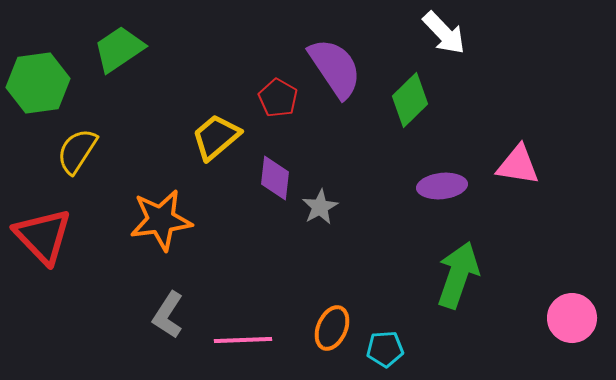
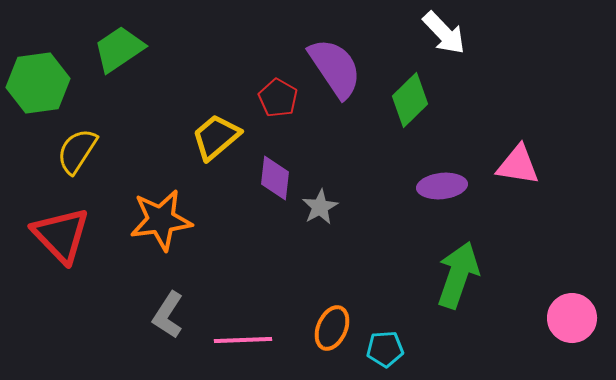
red triangle: moved 18 px right, 1 px up
